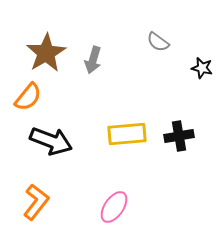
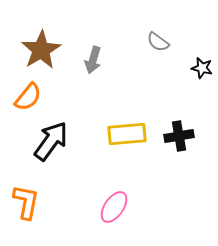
brown star: moved 5 px left, 3 px up
black arrow: rotated 75 degrees counterclockwise
orange L-shape: moved 10 px left; rotated 27 degrees counterclockwise
